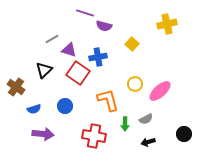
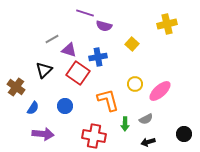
blue semicircle: moved 1 px left, 1 px up; rotated 40 degrees counterclockwise
